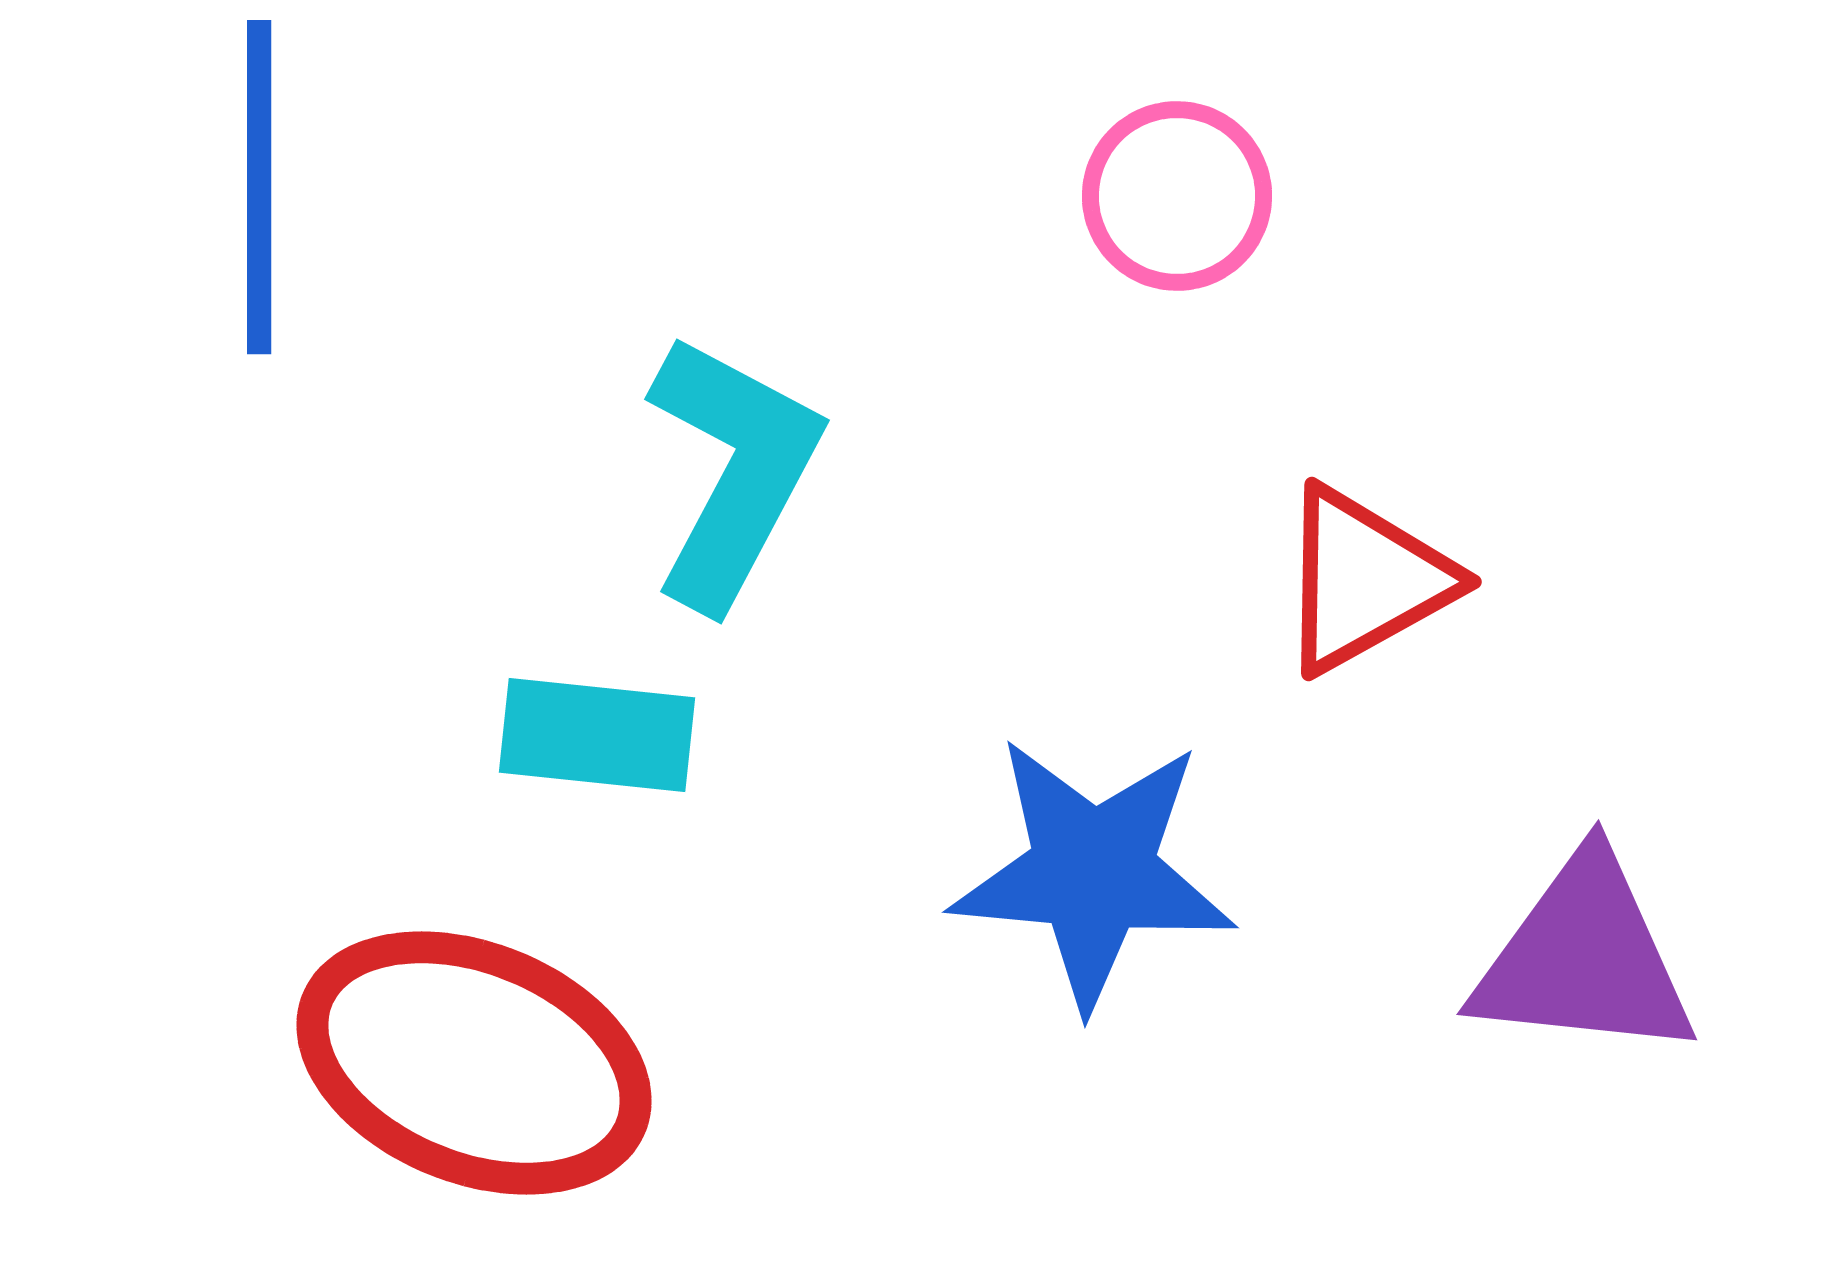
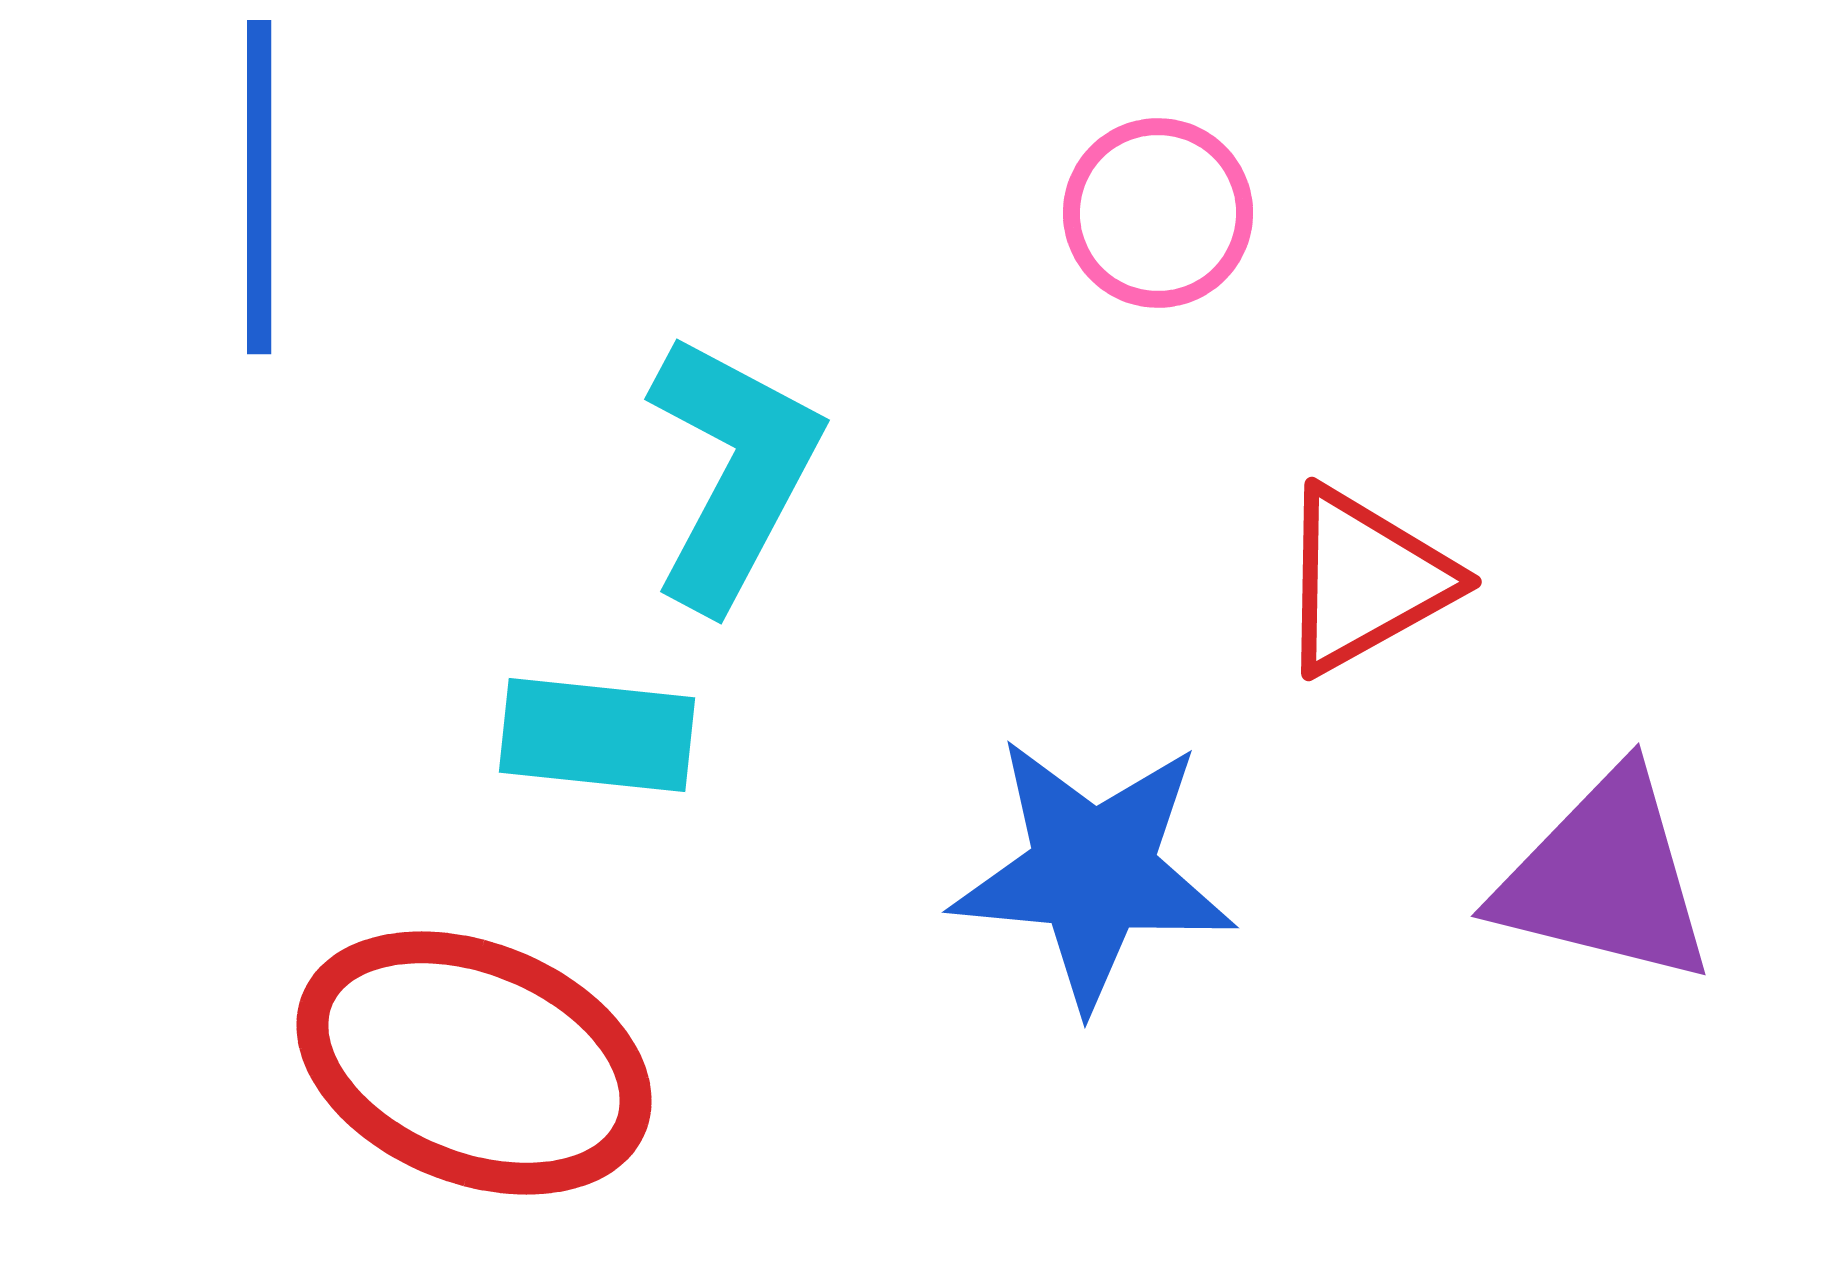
pink circle: moved 19 px left, 17 px down
purple triangle: moved 21 px right, 80 px up; rotated 8 degrees clockwise
